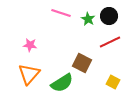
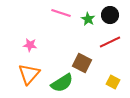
black circle: moved 1 px right, 1 px up
